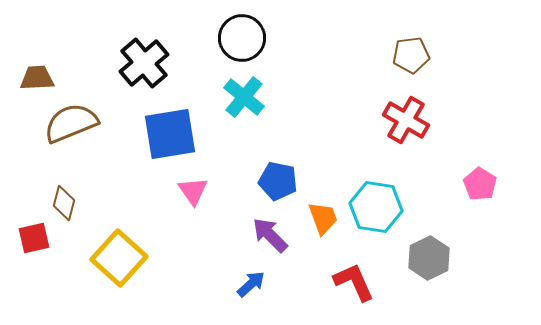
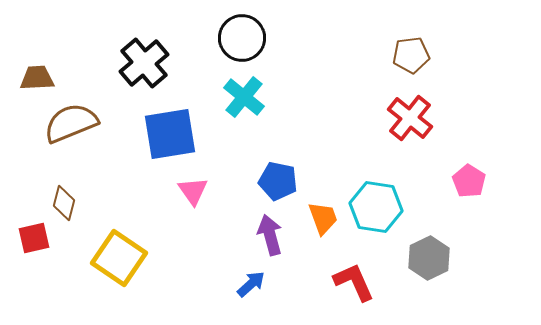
red cross: moved 4 px right, 2 px up; rotated 9 degrees clockwise
pink pentagon: moved 11 px left, 3 px up
purple arrow: rotated 30 degrees clockwise
yellow square: rotated 8 degrees counterclockwise
